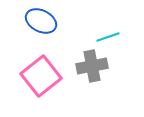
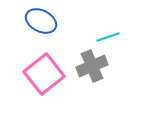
gray cross: rotated 12 degrees counterclockwise
pink square: moved 3 px right, 2 px up
